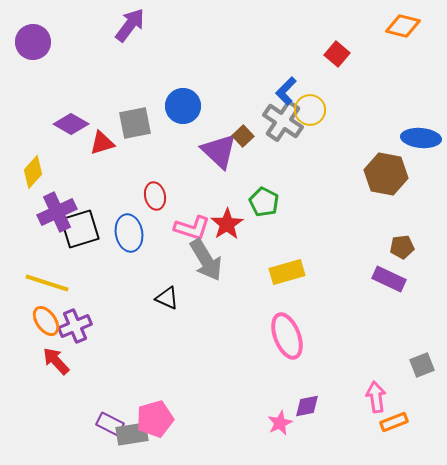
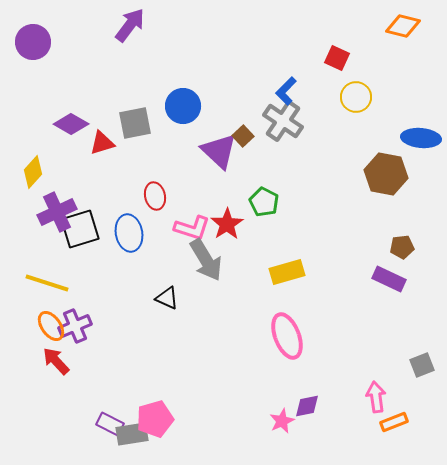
red square at (337, 54): moved 4 px down; rotated 15 degrees counterclockwise
yellow circle at (310, 110): moved 46 px right, 13 px up
orange ellipse at (46, 321): moved 5 px right, 5 px down
pink star at (280, 423): moved 2 px right, 2 px up
